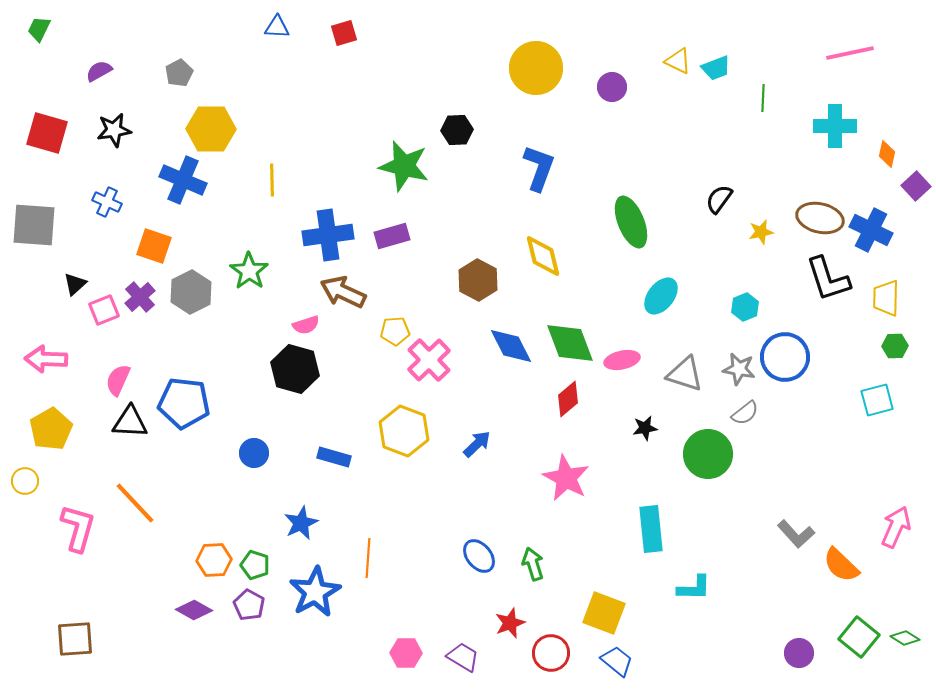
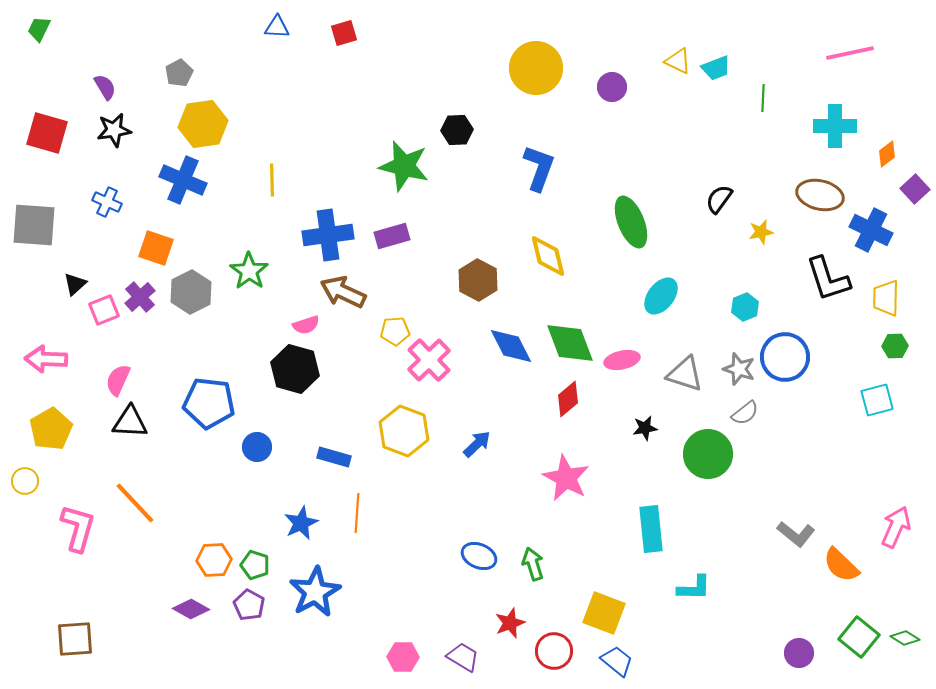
purple semicircle at (99, 71): moved 6 px right, 16 px down; rotated 88 degrees clockwise
yellow hexagon at (211, 129): moved 8 px left, 5 px up; rotated 9 degrees counterclockwise
orange diamond at (887, 154): rotated 40 degrees clockwise
purple square at (916, 186): moved 1 px left, 3 px down
brown ellipse at (820, 218): moved 23 px up
orange square at (154, 246): moved 2 px right, 2 px down
yellow diamond at (543, 256): moved 5 px right
gray star at (739, 369): rotated 8 degrees clockwise
blue pentagon at (184, 403): moved 25 px right
blue circle at (254, 453): moved 3 px right, 6 px up
gray L-shape at (796, 534): rotated 9 degrees counterclockwise
blue ellipse at (479, 556): rotated 28 degrees counterclockwise
orange line at (368, 558): moved 11 px left, 45 px up
purple diamond at (194, 610): moved 3 px left, 1 px up
pink hexagon at (406, 653): moved 3 px left, 4 px down
red circle at (551, 653): moved 3 px right, 2 px up
